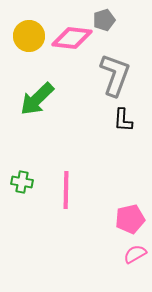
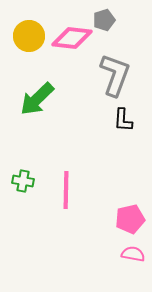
green cross: moved 1 px right, 1 px up
pink semicircle: moved 2 px left; rotated 40 degrees clockwise
